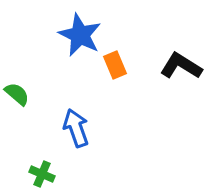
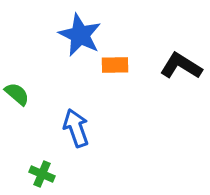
orange rectangle: rotated 68 degrees counterclockwise
